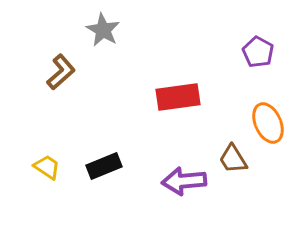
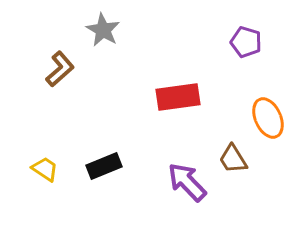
purple pentagon: moved 12 px left, 10 px up; rotated 12 degrees counterclockwise
brown L-shape: moved 1 px left, 3 px up
orange ellipse: moved 5 px up
yellow trapezoid: moved 2 px left, 2 px down
purple arrow: moved 3 px right, 1 px down; rotated 51 degrees clockwise
